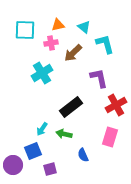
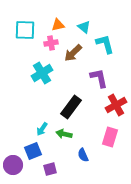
black rectangle: rotated 15 degrees counterclockwise
